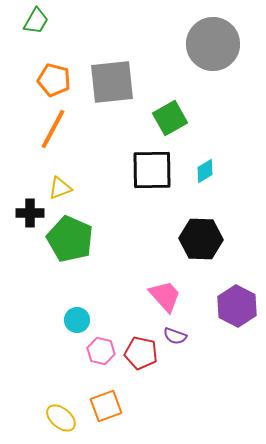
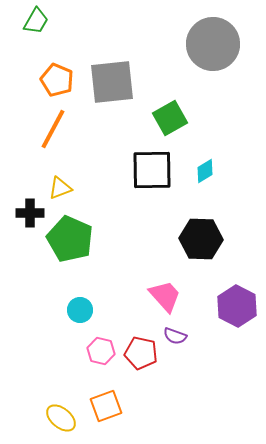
orange pentagon: moved 3 px right; rotated 8 degrees clockwise
cyan circle: moved 3 px right, 10 px up
